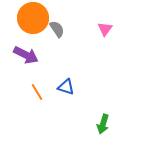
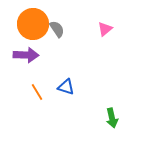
orange circle: moved 6 px down
pink triangle: rotated 14 degrees clockwise
purple arrow: rotated 25 degrees counterclockwise
green arrow: moved 9 px right, 6 px up; rotated 30 degrees counterclockwise
